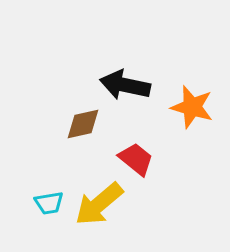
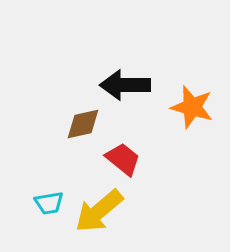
black arrow: rotated 12 degrees counterclockwise
red trapezoid: moved 13 px left
yellow arrow: moved 7 px down
